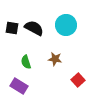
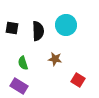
black semicircle: moved 4 px right, 3 px down; rotated 60 degrees clockwise
green semicircle: moved 3 px left, 1 px down
red square: rotated 16 degrees counterclockwise
